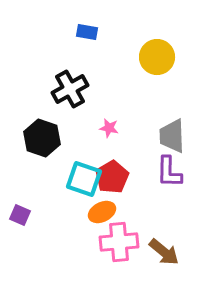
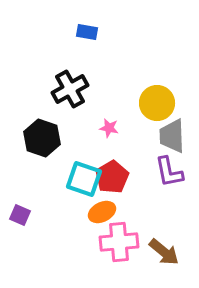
yellow circle: moved 46 px down
purple L-shape: rotated 12 degrees counterclockwise
